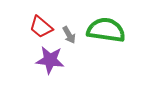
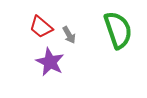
green semicircle: moved 12 px right; rotated 63 degrees clockwise
purple star: moved 2 px down; rotated 20 degrees clockwise
